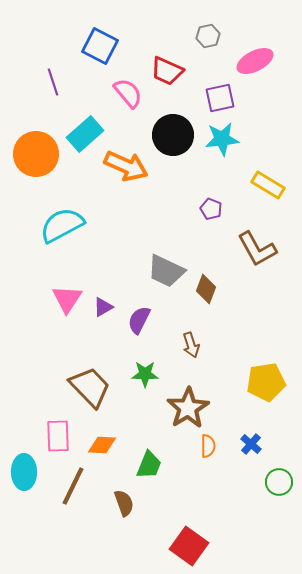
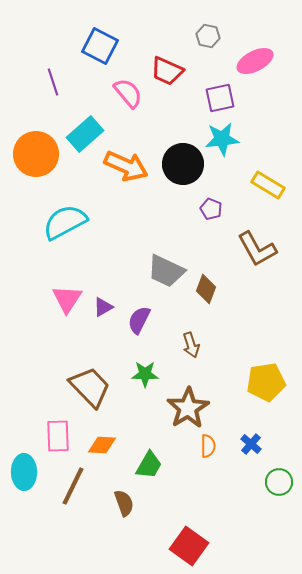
gray hexagon: rotated 25 degrees clockwise
black circle: moved 10 px right, 29 px down
cyan semicircle: moved 3 px right, 3 px up
green trapezoid: rotated 8 degrees clockwise
